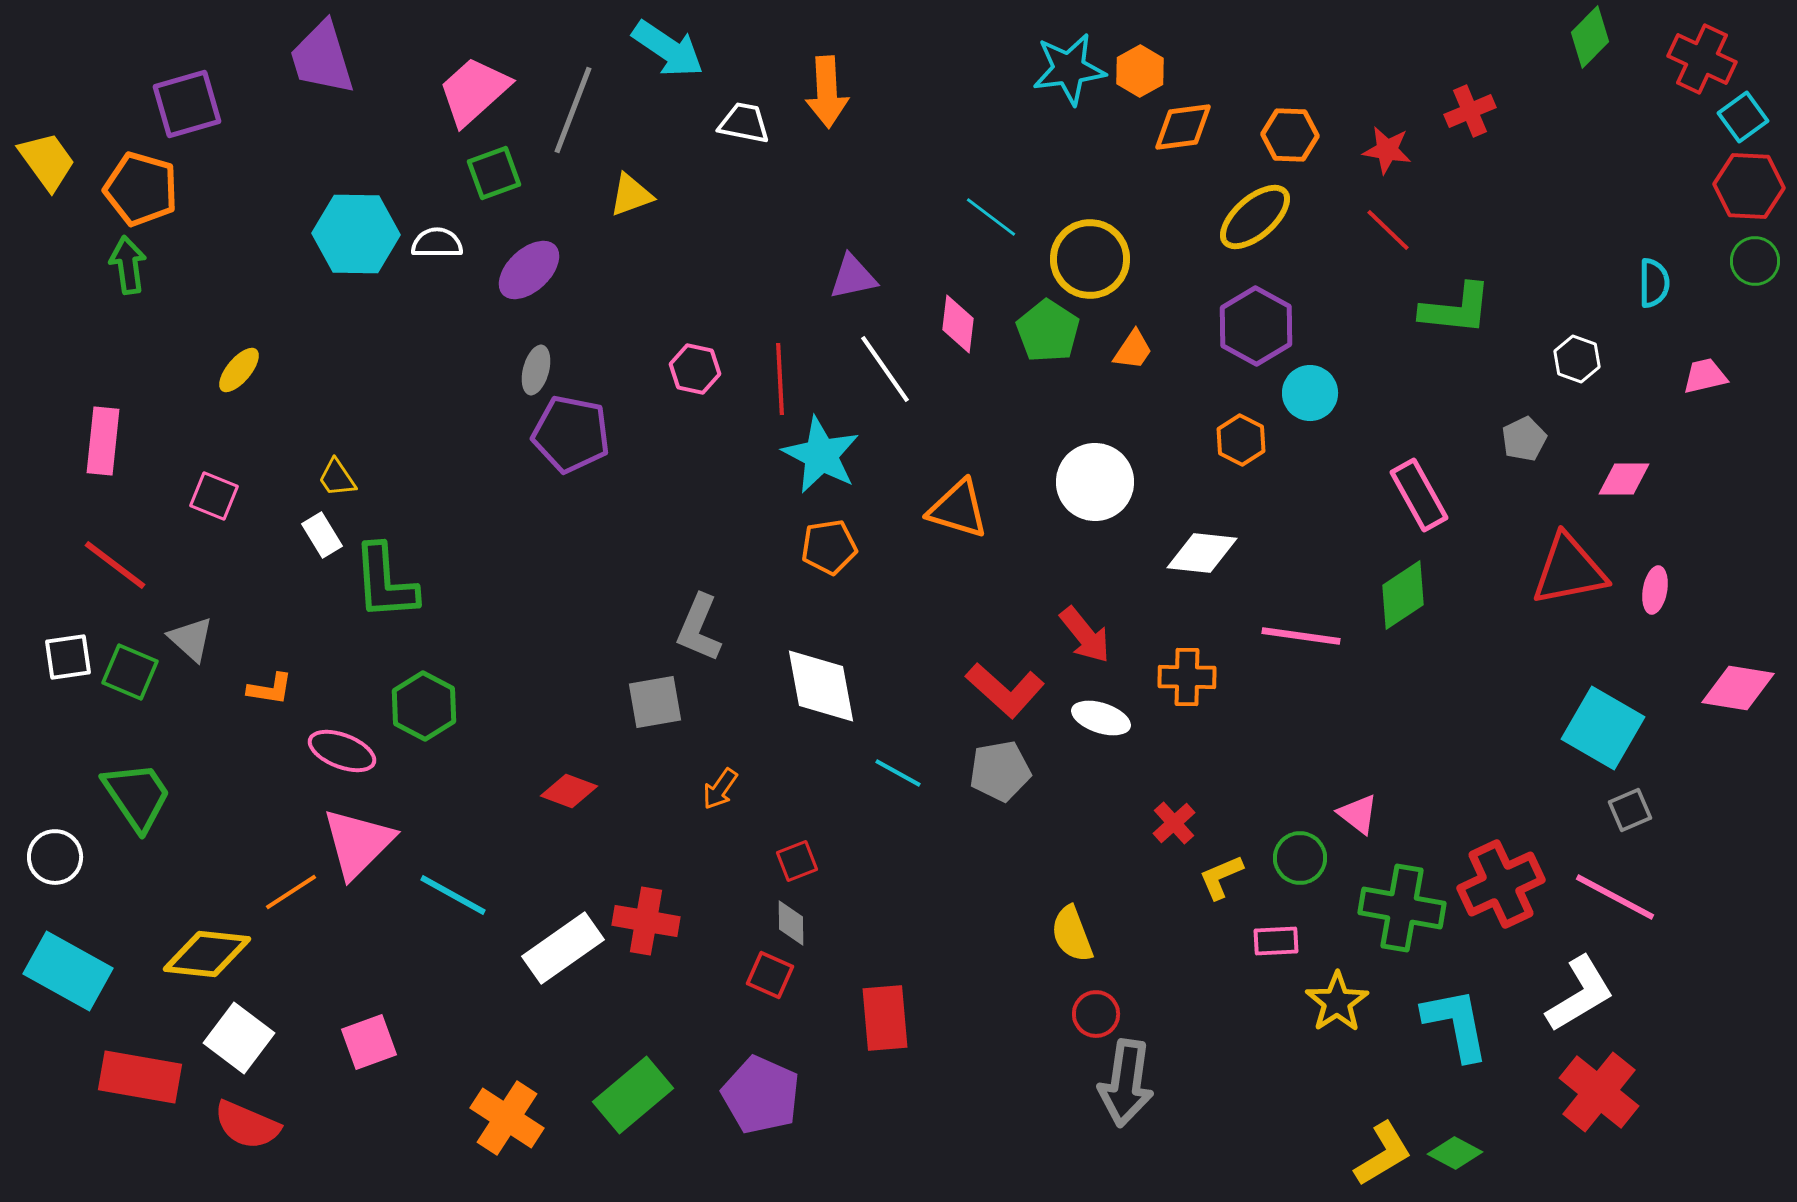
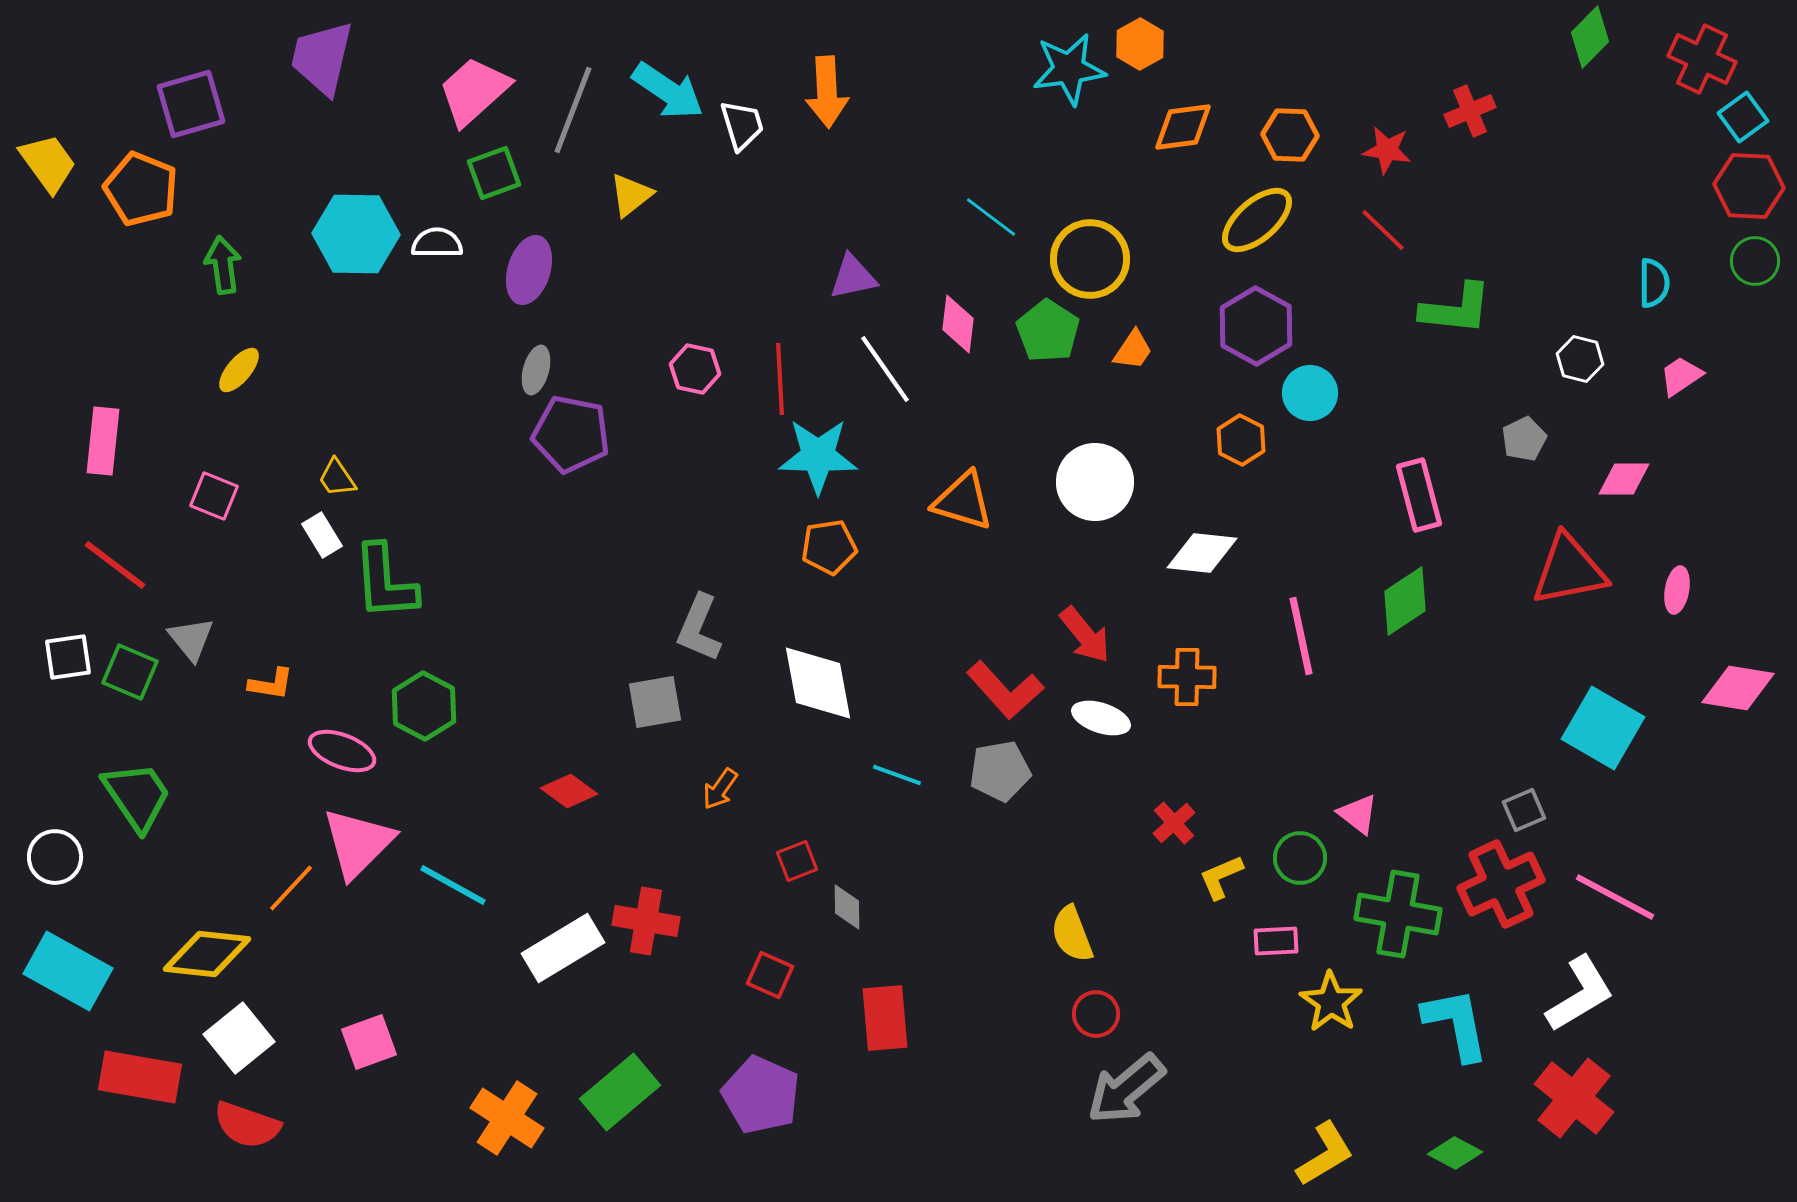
cyan arrow at (668, 49): moved 42 px down
purple trapezoid at (322, 58): rotated 30 degrees clockwise
orange hexagon at (1140, 71): moved 27 px up
purple square at (187, 104): moved 4 px right
white trapezoid at (744, 123): moved 2 px left, 2 px down; rotated 62 degrees clockwise
yellow trapezoid at (47, 161): moved 1 px right, 2 px down
orange pentagon at (141, 189): rotated 6 degrees clockwise
yellow triangle at (631, 195): rotated 18 degrees counterclockwise
yellow ellipse at (1255, 217): moved 2 px right, 3 px down
red line at (1388, 230): moved 5 px left
green arrow at (128, 265): moved 95 px right
purple ellipse at (529, 270): rotated 30 degrees counterclockwise
white hexagon at (1577, 359): moved 3 px right; rotated 6 degrees counterclockwise
pink trapezoid at (1705, 376): moved 24 px left; rotated 21 degrees counterclockwise
cyan star at (821, 455): moved 3 px left, 1 px down; rotated 26 degrees counterclockwise
pink rectangle at (1419, 495): rotated 14 degrees clockwise
orange triangle at (958, 509): moved 5 px right, 8 px up
pink ellipse at (1655, 590): moved 22 px right
green diamond at (1403, 595): moved 2 px right, 6 px down
pink line at (1301, 636): rotated 70 degrees clockwise
gray triangle at (191, 639): rotated 9 degrees clockwise
white diamond at (821, 686): moved 3 px left, 3 px up
orange L-shape at (270, 689): moved 1 px right, 5 px up
red L-shape at (1005, 690): rotated 6 degrees clockwise
cyan line at (898, 773): moved 1 px left, 2 px down; rotated 9 degrees counterclockwise
red diamond at (569, 791): rotated 16 degrees clockwise
gray square at (1630, 810): moved 106 px left
orange line at (291, 892): moved 4 px up; rotated 14 degrees counterclockwise
cyan line at (453, 895): moved 10 px up
green cross at (1402, 908): moved 4 px left, 6 px down
gray diamond at (791, 923): moved 56 px right, 16 px up
white rectangle at (563, 948): rotated 4 degrees clockwise
yellow star at (1337, 1002): moved 6 px left; rotated 4 degrees counterclockwise
white square at (239, 1038): rotated 14 degrees clockwise
gray arrow at (1126, 1083): moved 6 px down; rotated 42 degrees clockwise
red cross at (1599, 1092): moved 25 px left, 6 px down
green rectangle at (633, 1095): moved 13 px left, 3 px up
red semicircle at (247, 1125): rotated 4 degrees counterclockwise
yellow L-shape at (1383, 1154): moved 58 px left
